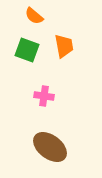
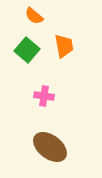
green square: rotated 20 degrees clockwise
